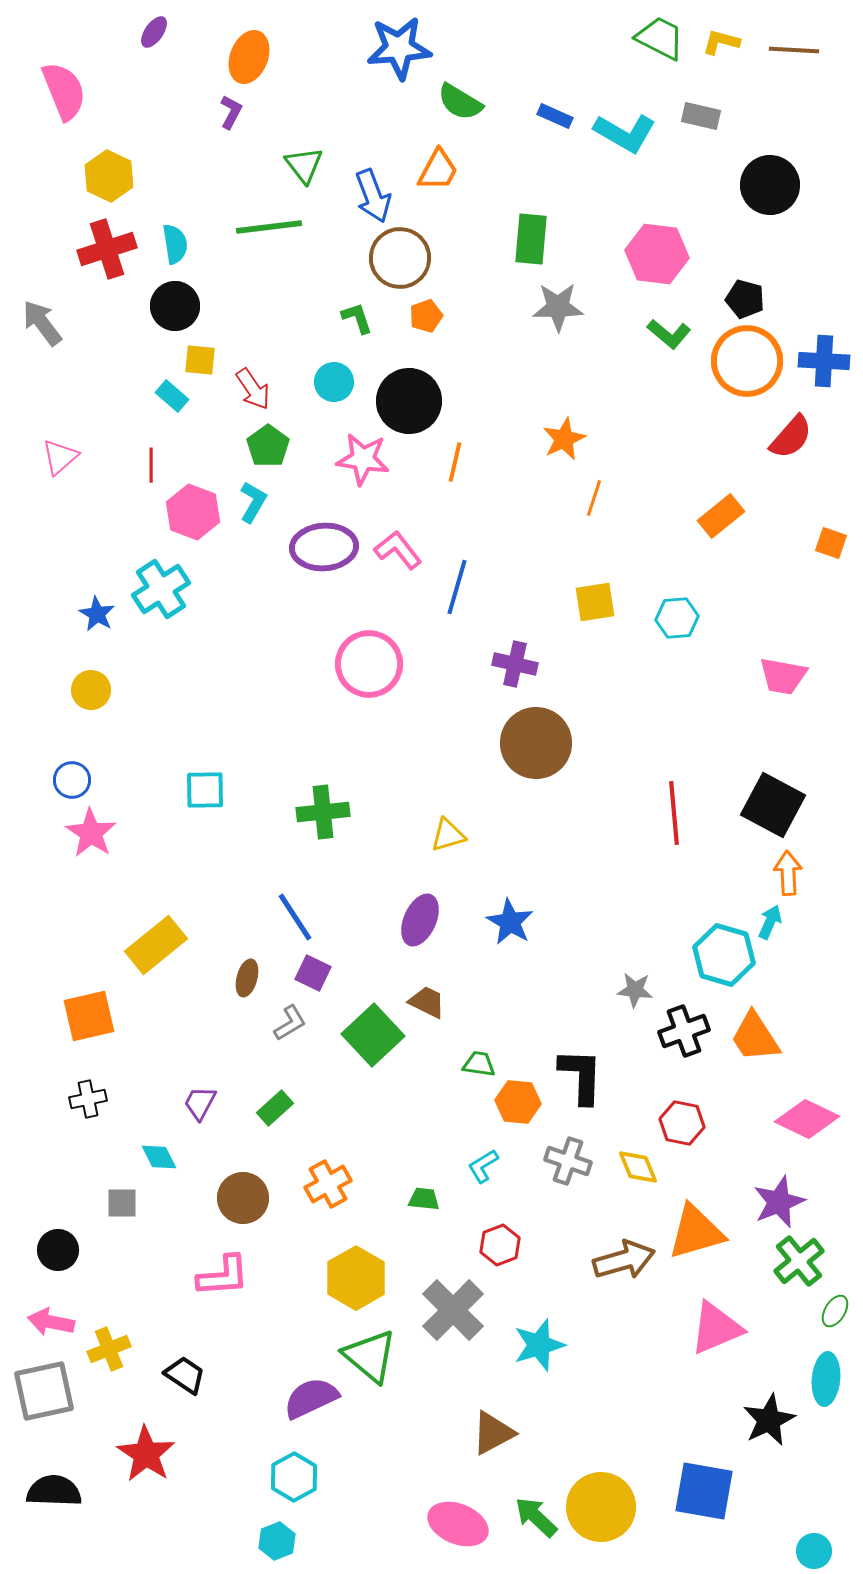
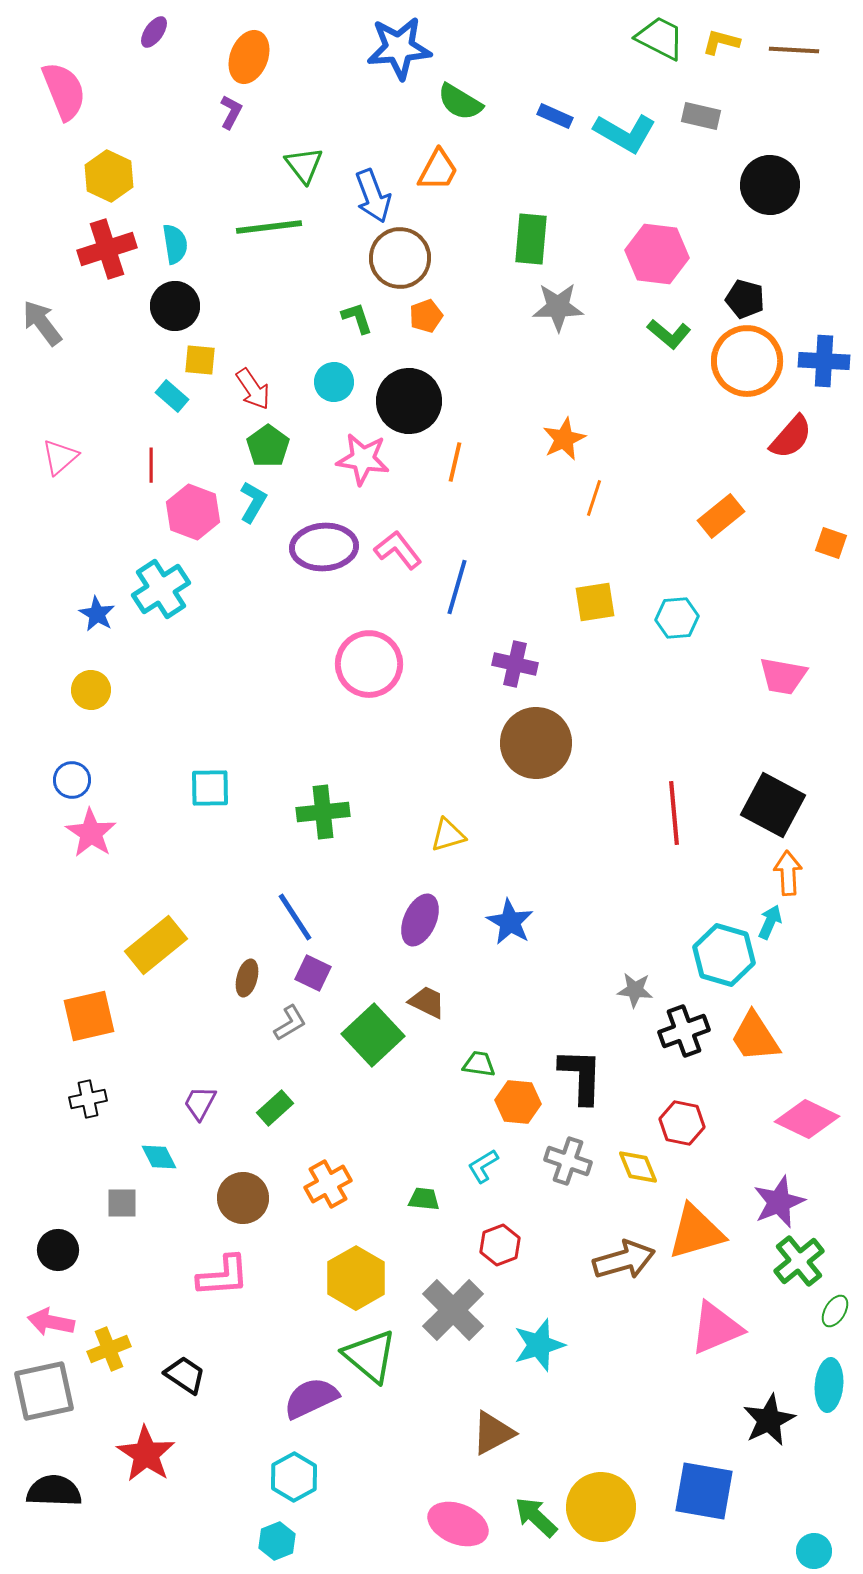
cyan square at (205, 790): moved 5 px right, 2 px up
cyan ellipse at (826, 1379): moved 3 px right, 6 px down
